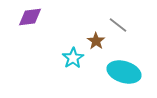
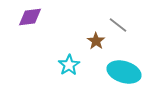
cyan star: moved 4 px left, 7 px down
